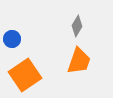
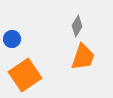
orange trapezoid: moved 4 px right, 4 px up
